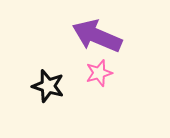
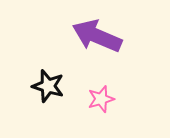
pink star: moved 2 px right, 26 px down
